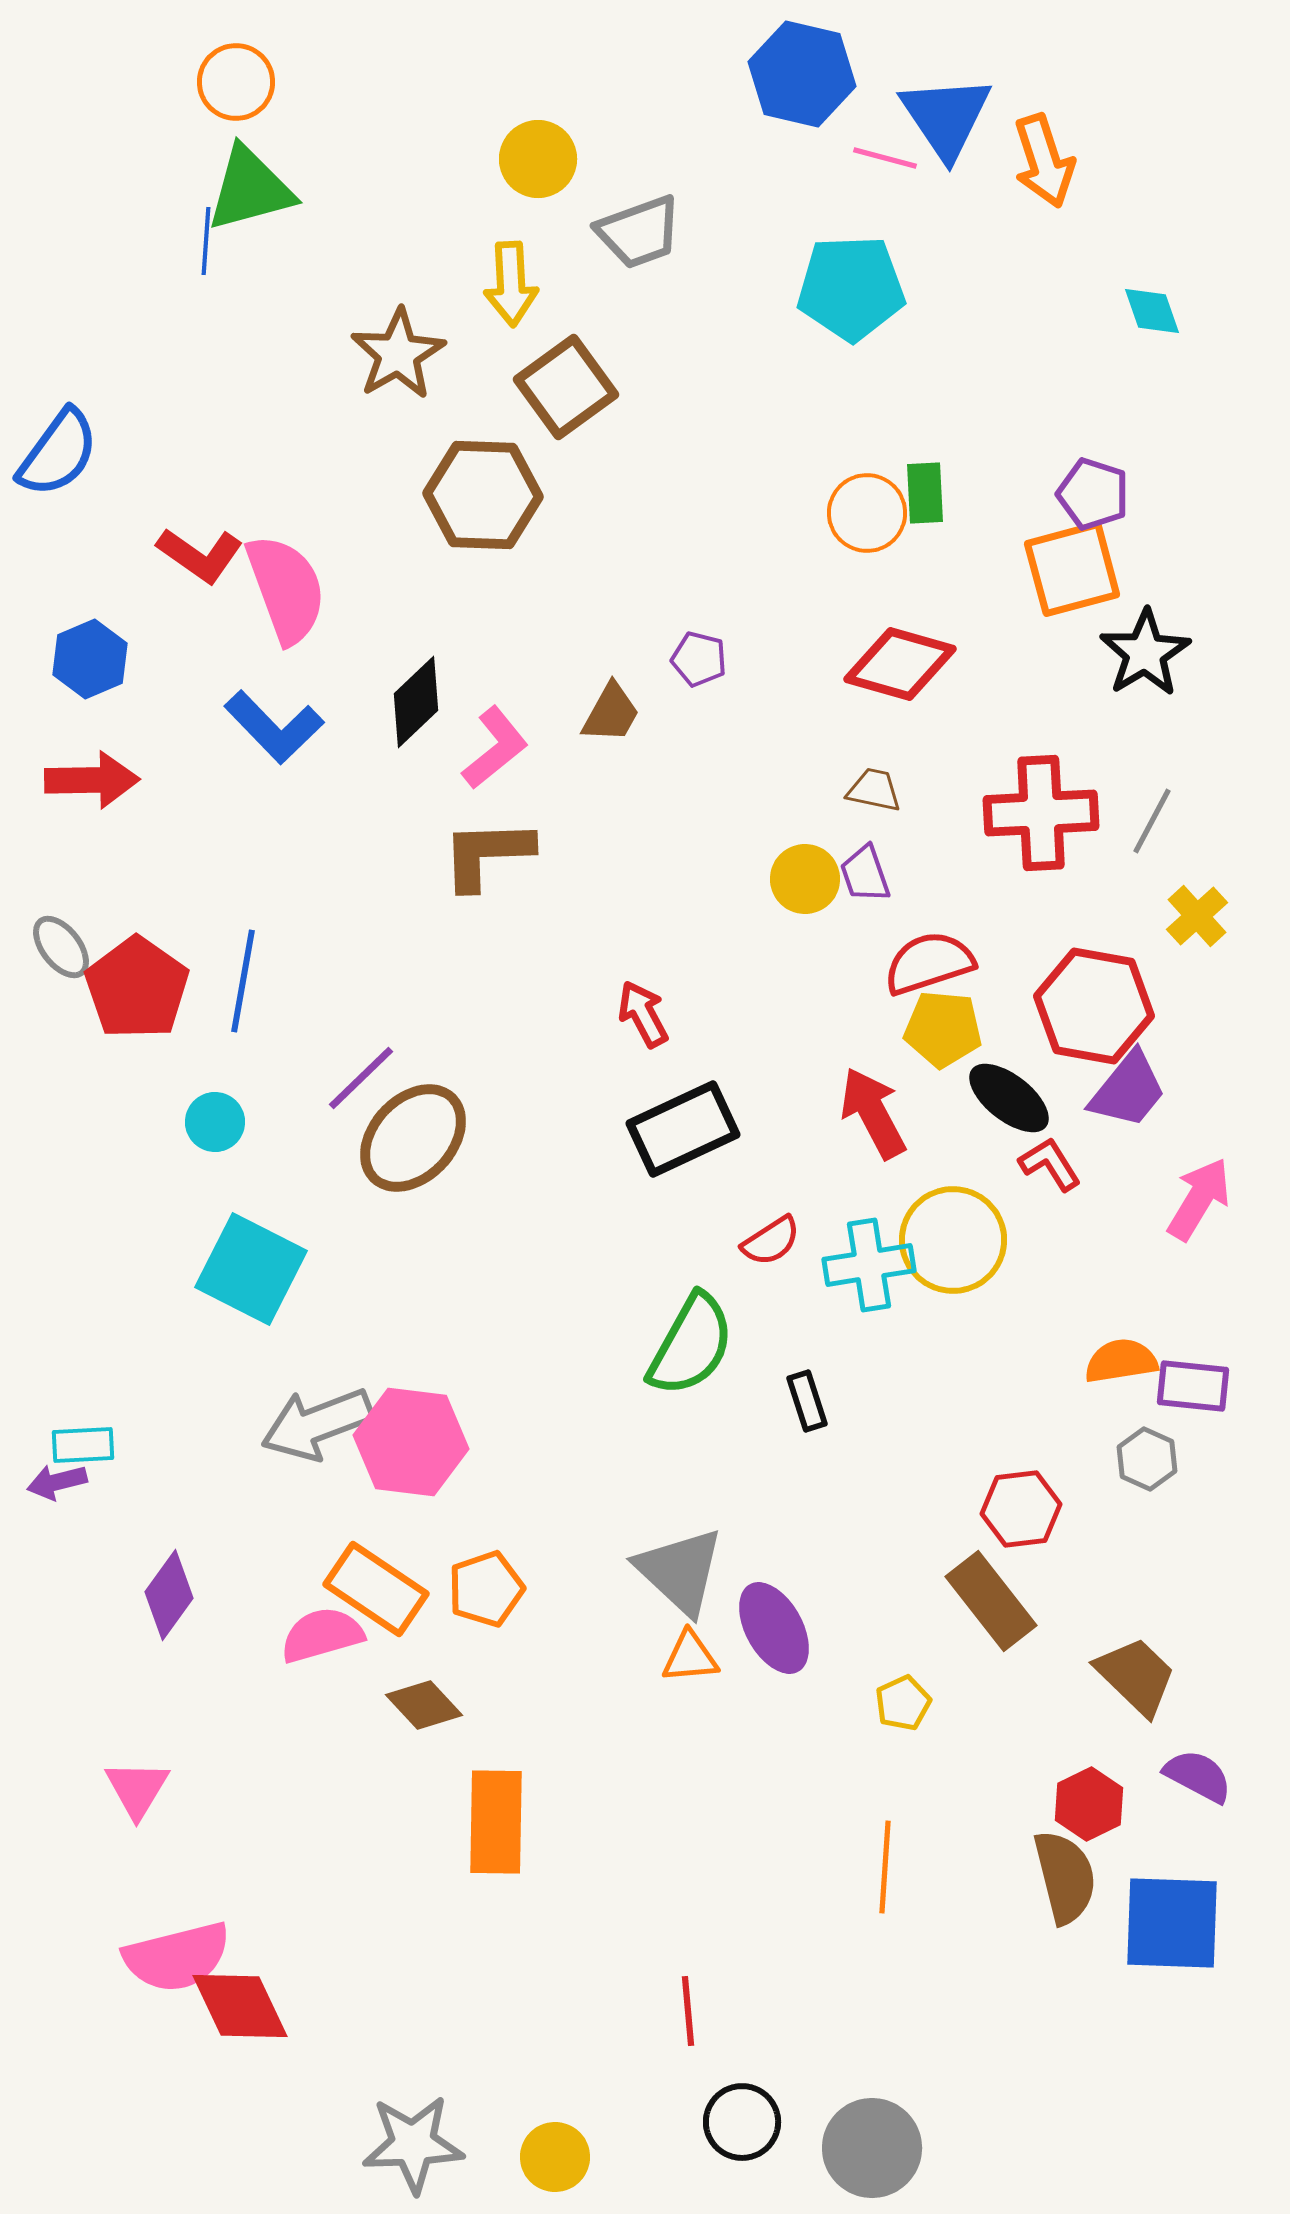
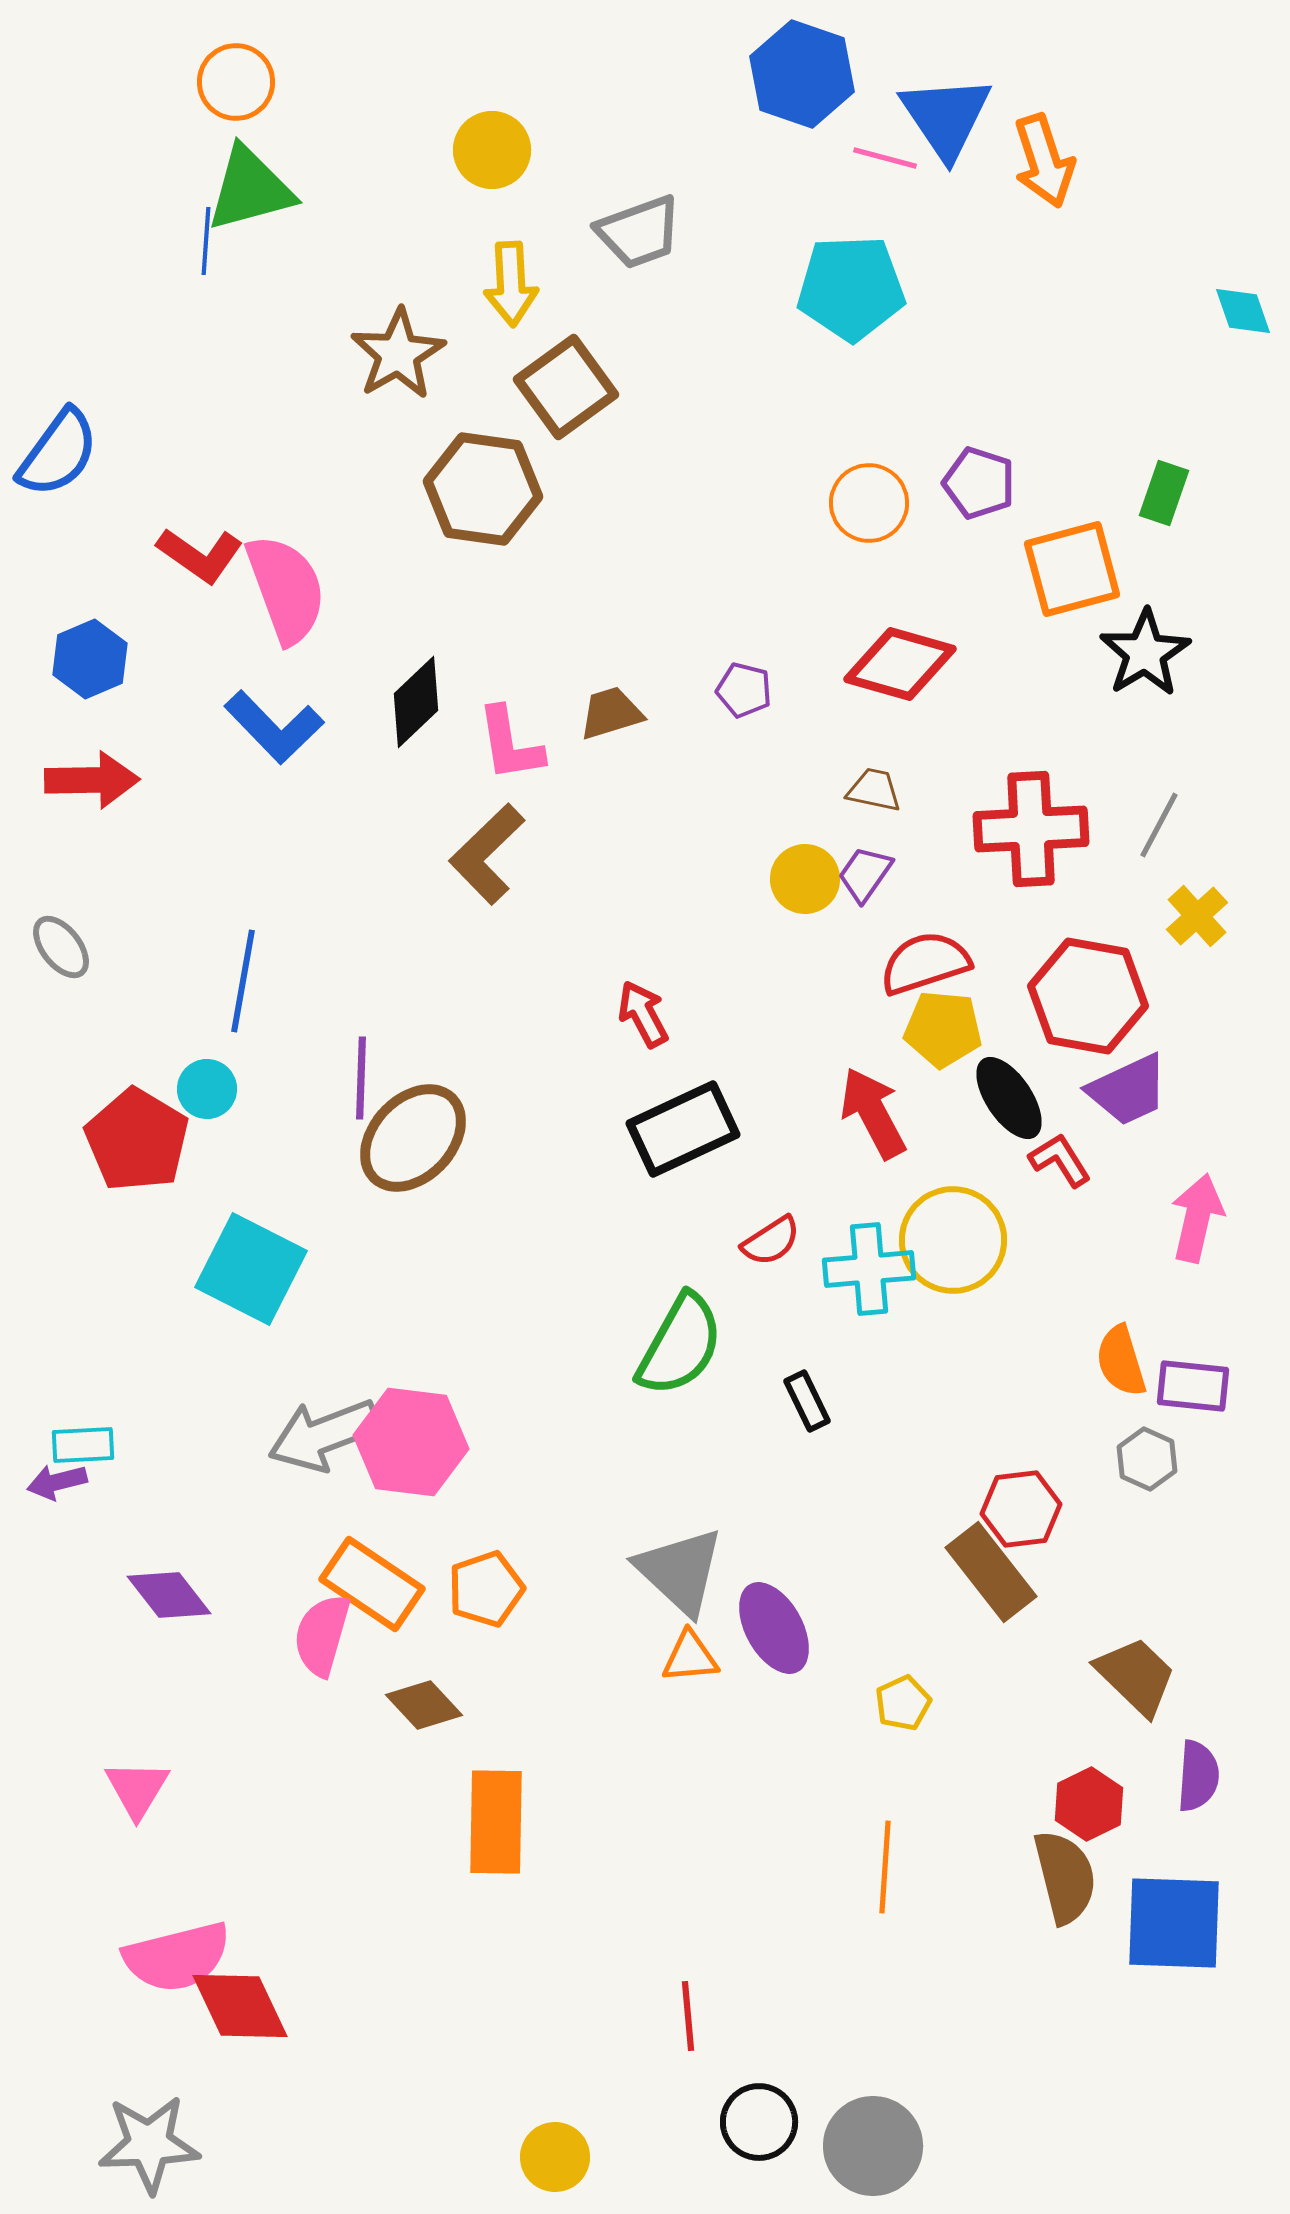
blue hexagon at (802, 74): rotated 6 degrees clockwise
yellow circle at (538, 159): moved 46 px left, 9 px up
cyan diamond at (1152, 311): moved 91 px right
green rectangle at (925, 493): moved 239 px right; rotated 22 degrees clockwise
purple pentagon at (1093, 494): moved 114 px left, 11 px up
brown hexagon at (483, 495): moved 6 px up; rotated 6 degrees clockwise
orange circle at (867, 513): moved 2 px right, 10 px up
purple pentagon at (699, 659): moved 45 px right, 31 px down
brown trapezoid at (611, 713): rotated 136 degrees counterclockwise
pink L-shape at (495, 748): moved 15 px right, 4 px up; rotated 120 degrees clockwise
red cross at (1041, 813): moved 10 px left, 16 px down
gray line at (1152, 821): moved 7 px right, 4 px down
brown L-shape at (487, 854): rotated 42 degrees counterclockwise
purple trapezoid at (865, 874): rotated 54 degrees clockwise
red semicircle at (929, 963): moved 4 px left
red pentagon at (137, 988): moved 152 px down; rotated 4 degrees counterclockwise
red hexagon at (1094, 1006): moved 6 px left, 10 px up
purple line at (361, 1078): rotated 44 degrees counterclockwise
purple trapezoid at (1128, 1090): rotated 26 degrees clockwise
black ellipse at (1009, 1098): rotated 18 degrees clockwise
cyan circle at (215, 1122): moved 8 px left, 33 px up
red L-shape at (1050, 1164): moved 10 px right, 4 px up
pink arrow at (1199, 1199): moved 2 px left, 19 px down; rotated 18 degrees counterclockwise
cyan cross at (869, 1265): moved 4 px down; rotated 4 degrees clockwise
green semicircle at (691, 1345): moved 11 px left
orange semicircle at (1121, 1361): rotated 98 degrees counterclockwise
black rectangle at (807, 1401): rotated 8 degrees counterclockwise
gray arrow at (317, 1424): moved 7 px right, 11 px down
orange rectangle at (376, 1589): moved 4 px left, 5 px up
purple diamond at (169, 1595): rotated 74 degrees counterclockwise
brown rectangle at (991, 1601): moved 29 px up
pink semicircle at (322, 1635): rotated 58 degrees counterclockwise
purple semicircle at (1198, 1776): rotated 66 degrees clockwise
blue square at (1172, 1923): moved 2 px right
red line at (688, 2011): moved 5 px down
black circle at (742, 2122): moved 17 px right
gray star at (413, 2144): moved 264 px left
gray circle at (872, 2148): moved 1 px right, 2 px up
